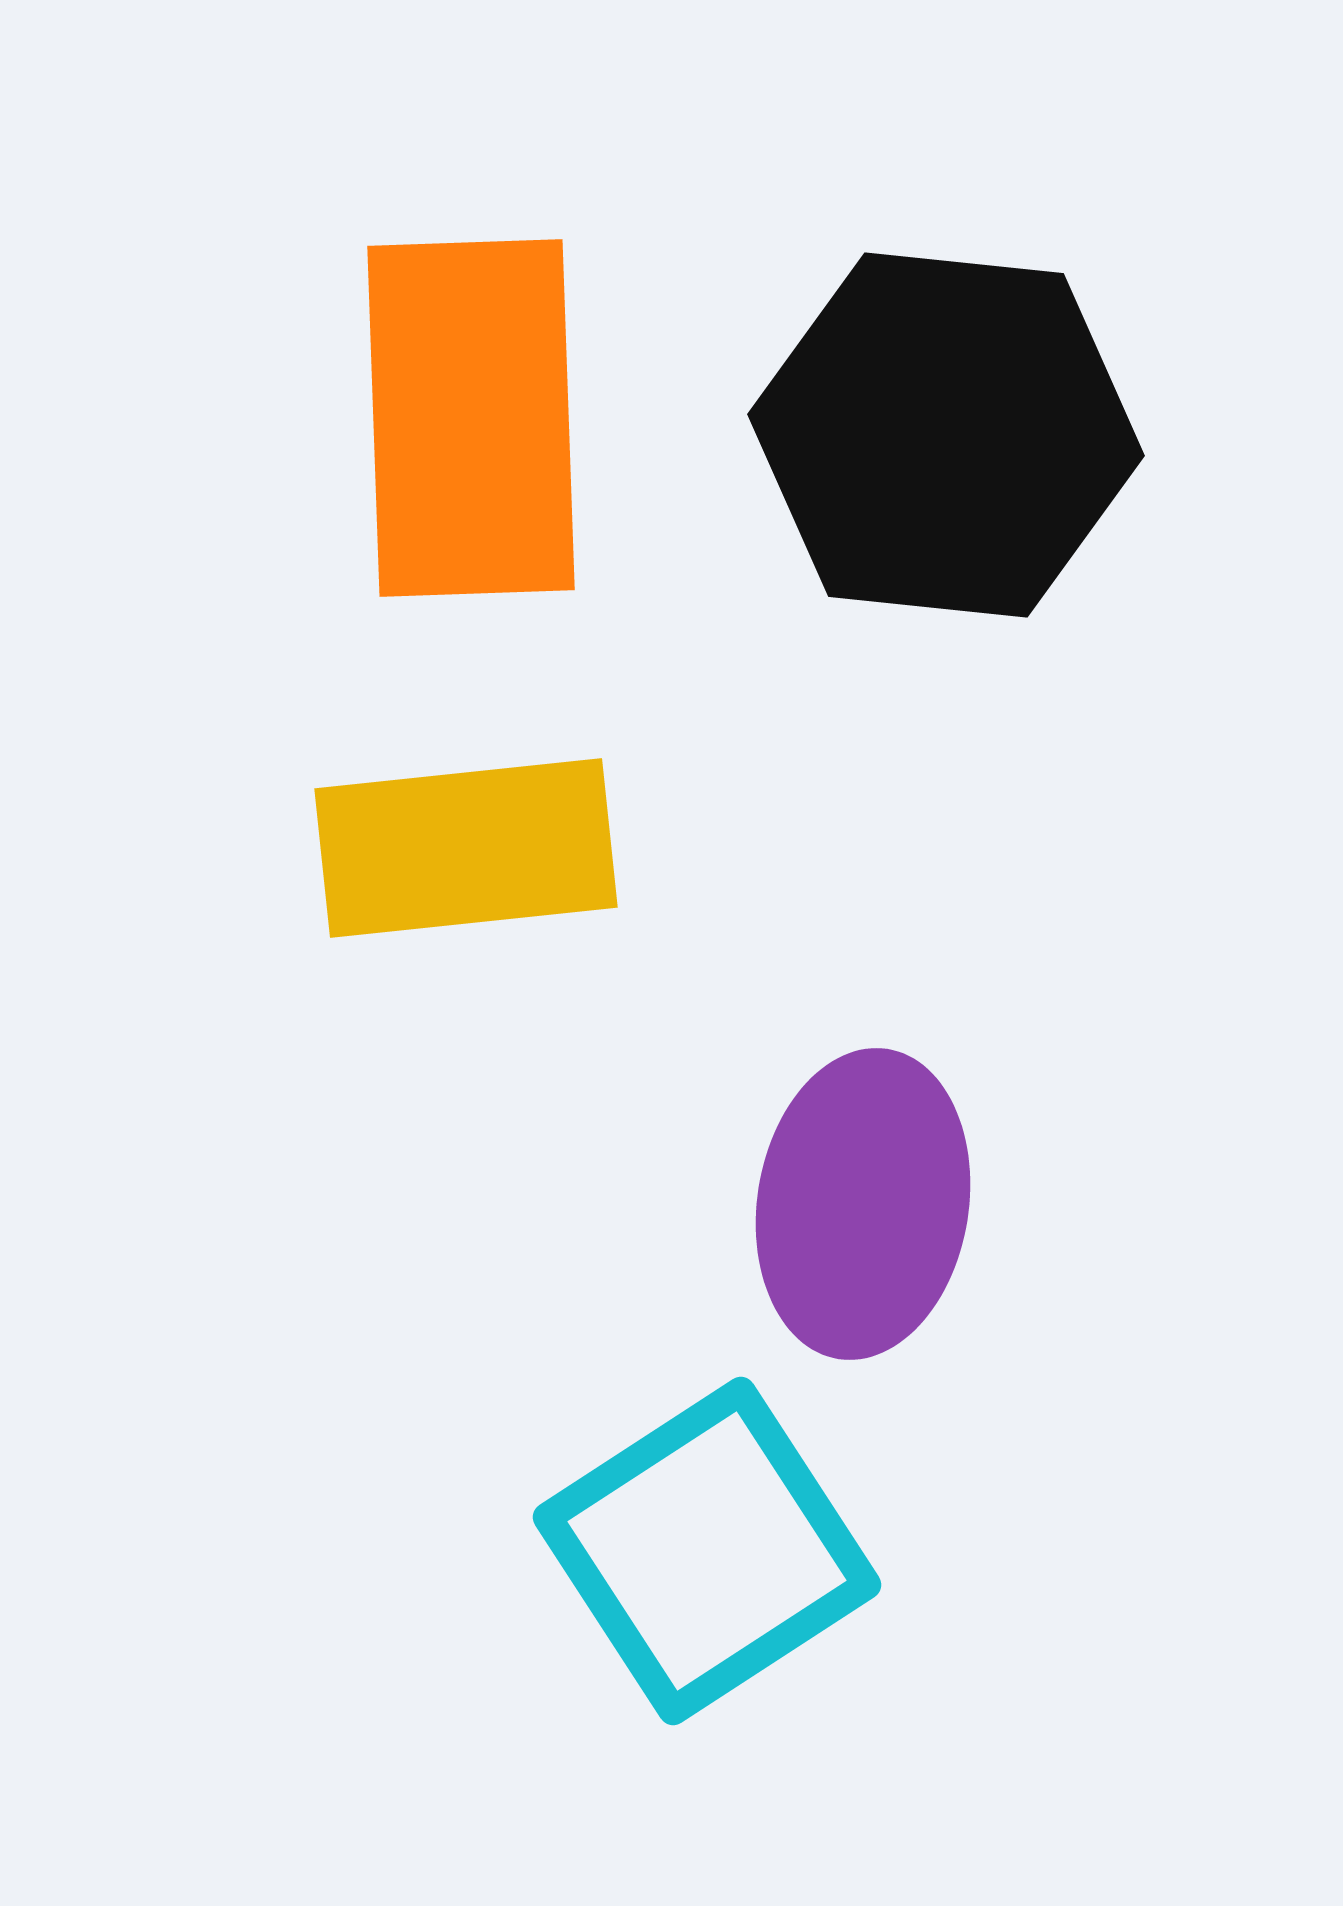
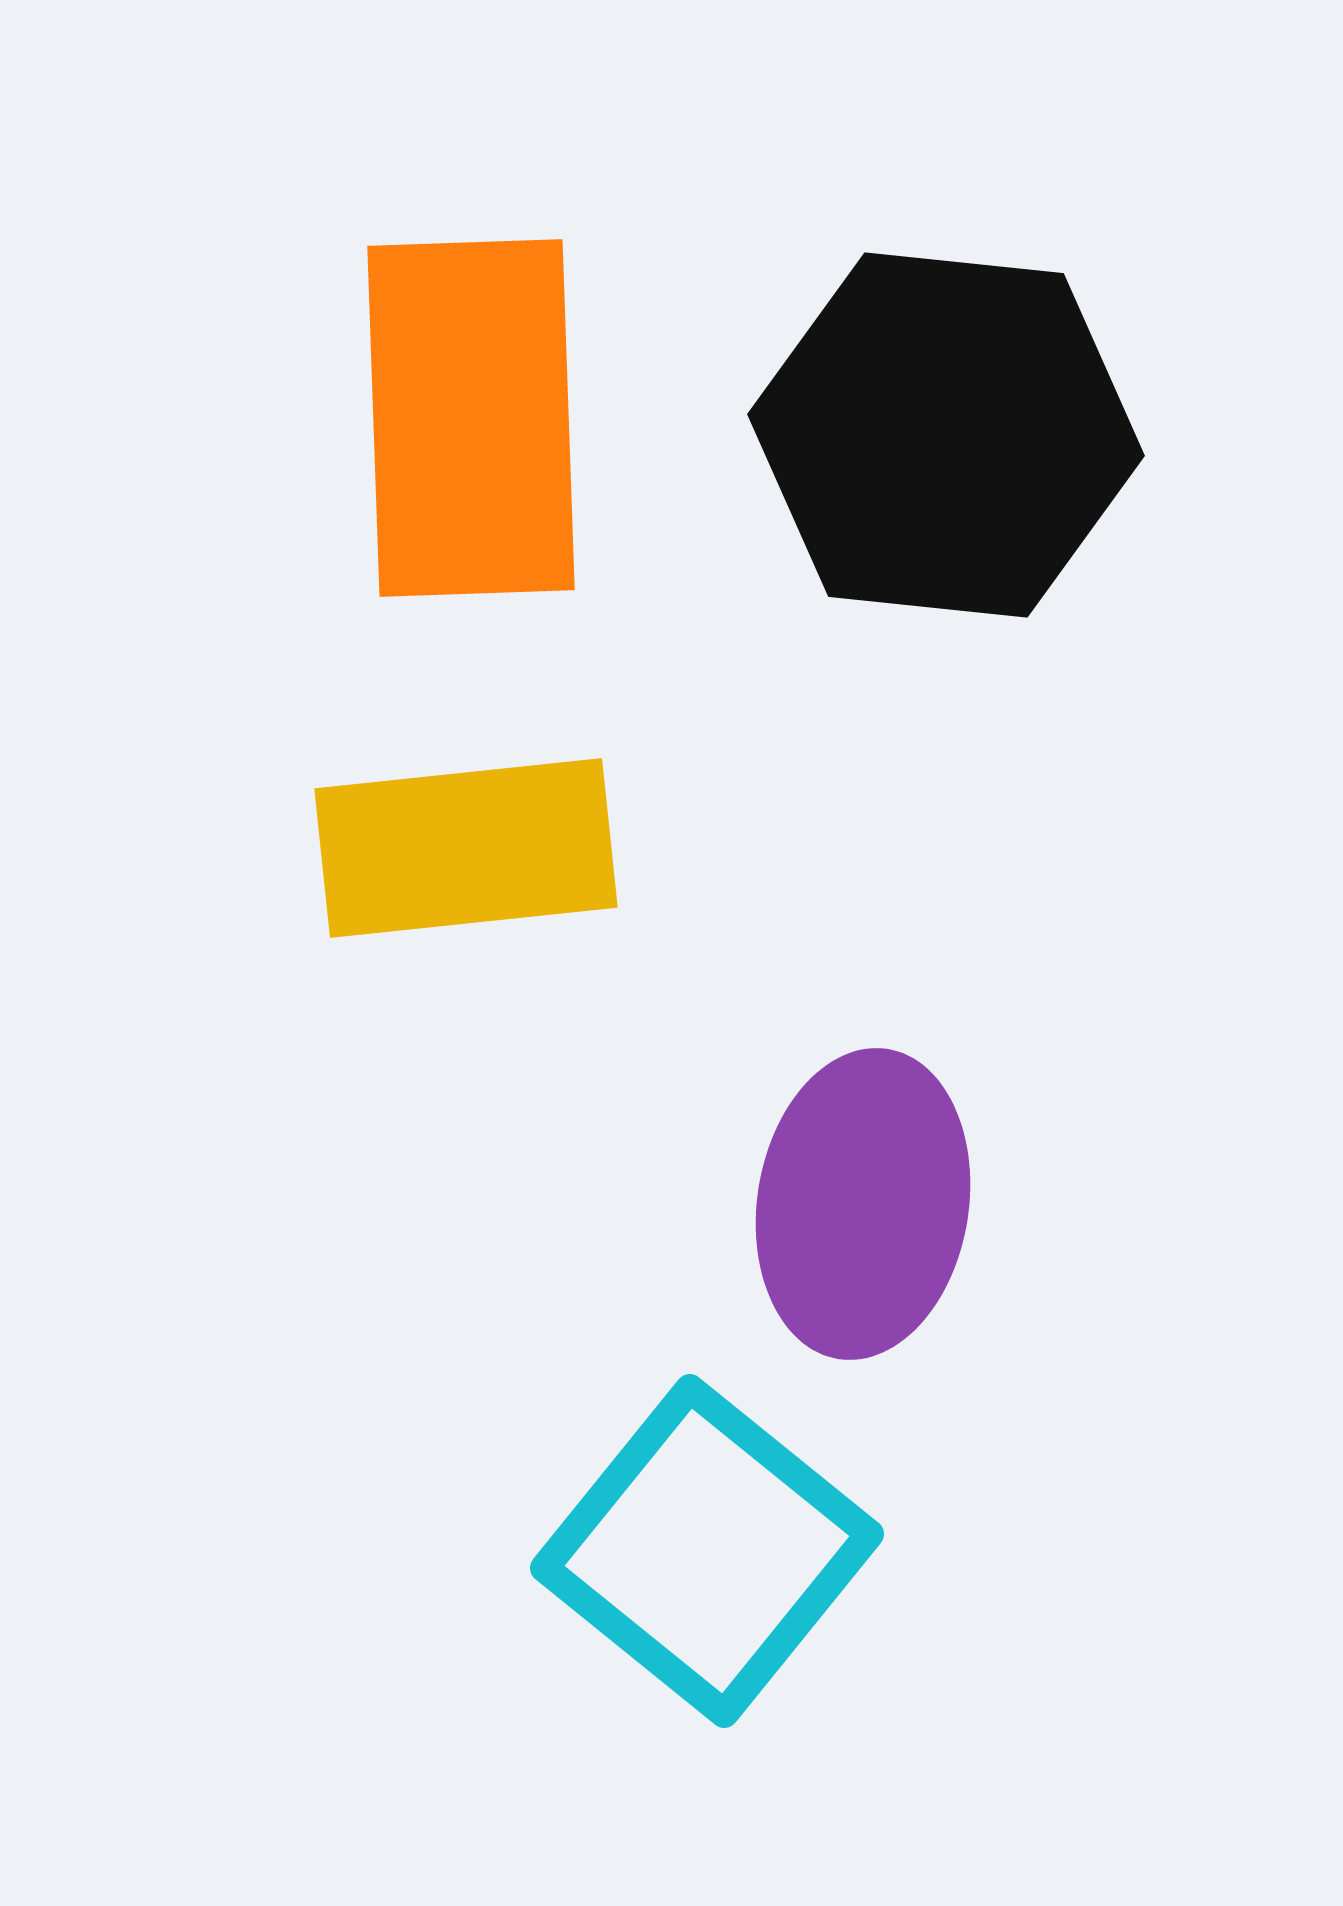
cyan square: rotated 18 degrees counterclockwise
